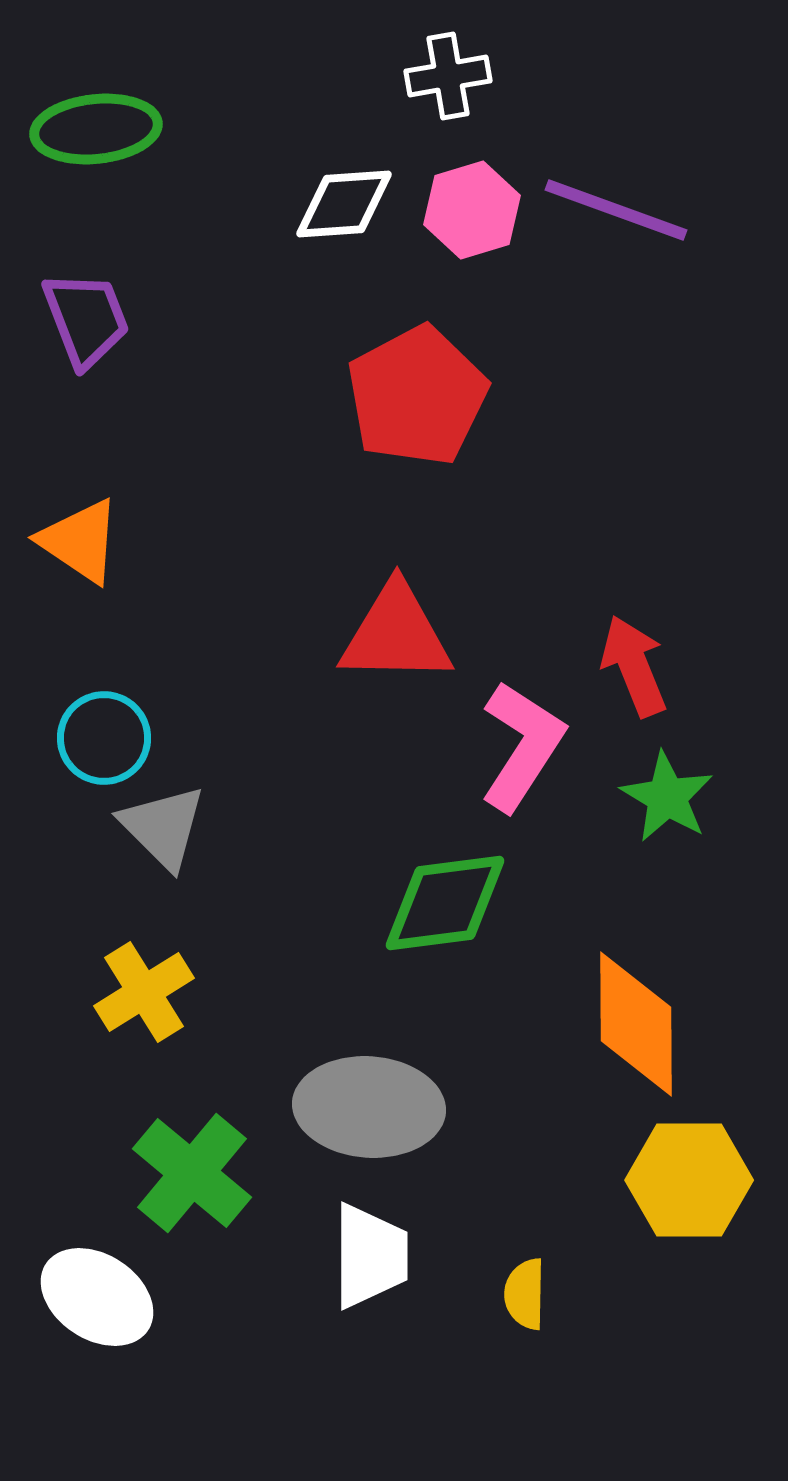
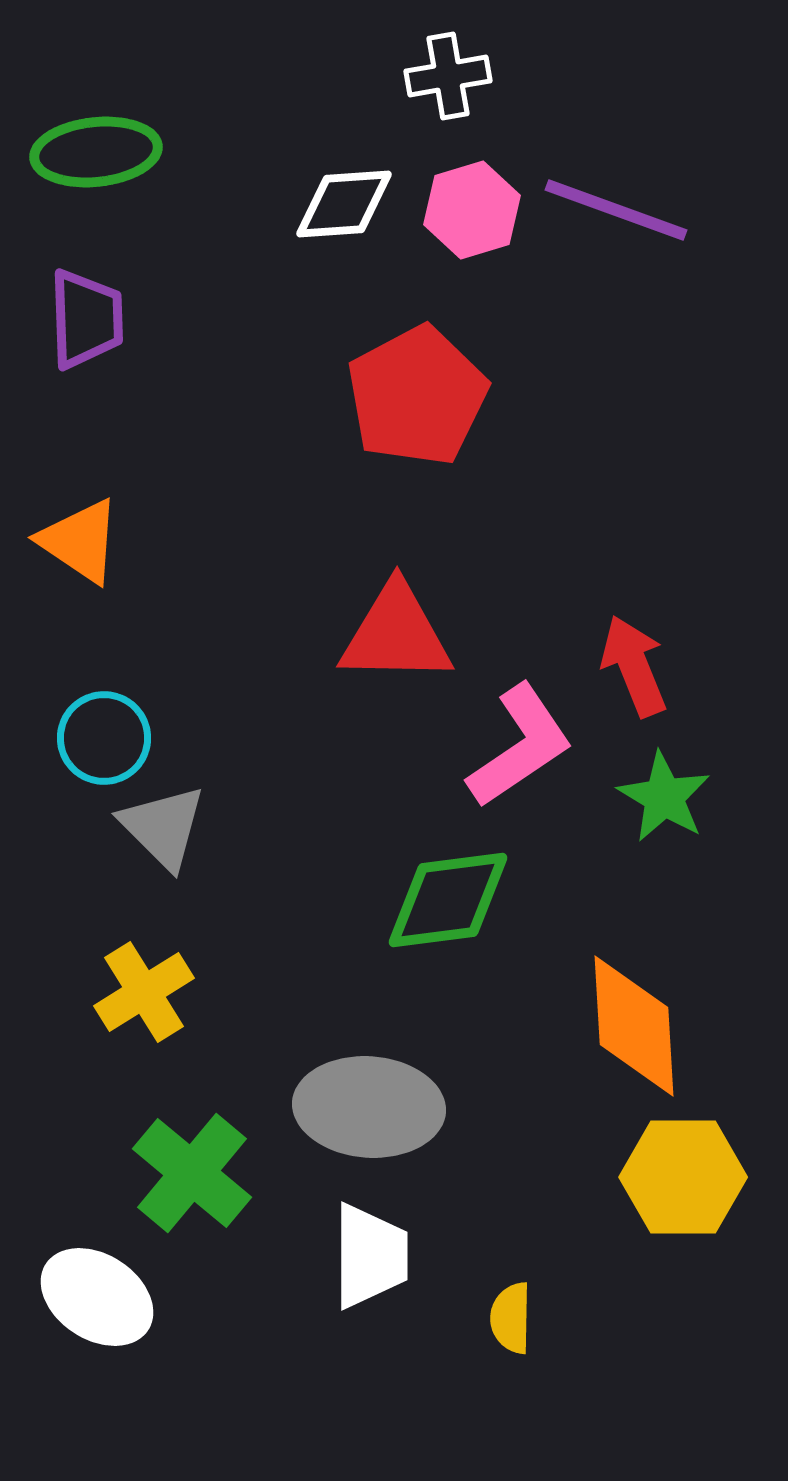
green ellipse: moved 23 px down
purple trapezoid: rotated 19 degrees clockwise
pink L-shape: moved 2 px left; rotated 23 degrees clockwise
green star: moved 3 px left
green diamond: moved 3 px right, 3 px up
orange diamond: moved 2 px left, 2 px down; rotated 3 degrees counterclockwise
yellow hexagon: moved 6 px left, 3 px up
yellow semicircle: moved 14 px left, 24 px down
